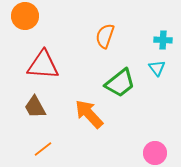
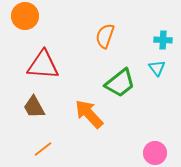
brown trapezoid: moved 1 px left
